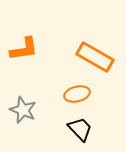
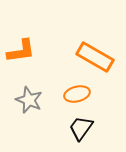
orange L-shape: moved 3 px left, 2 px down
gray star: moved 6 px right, 10 px up
black trapezoid: moved 1 px right, 1 px up; rotated 100 degrees counterclockwise
